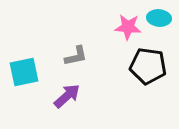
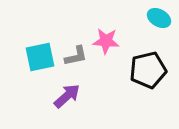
cyan ellipse: rotated 25 degrees clockwise
pink star: moved 22 px left, 14 px down
black pentagon: moved 4 px down; rotated 21 degrees counterclockwise
cyan square: moved 16 px right, 15 px up
